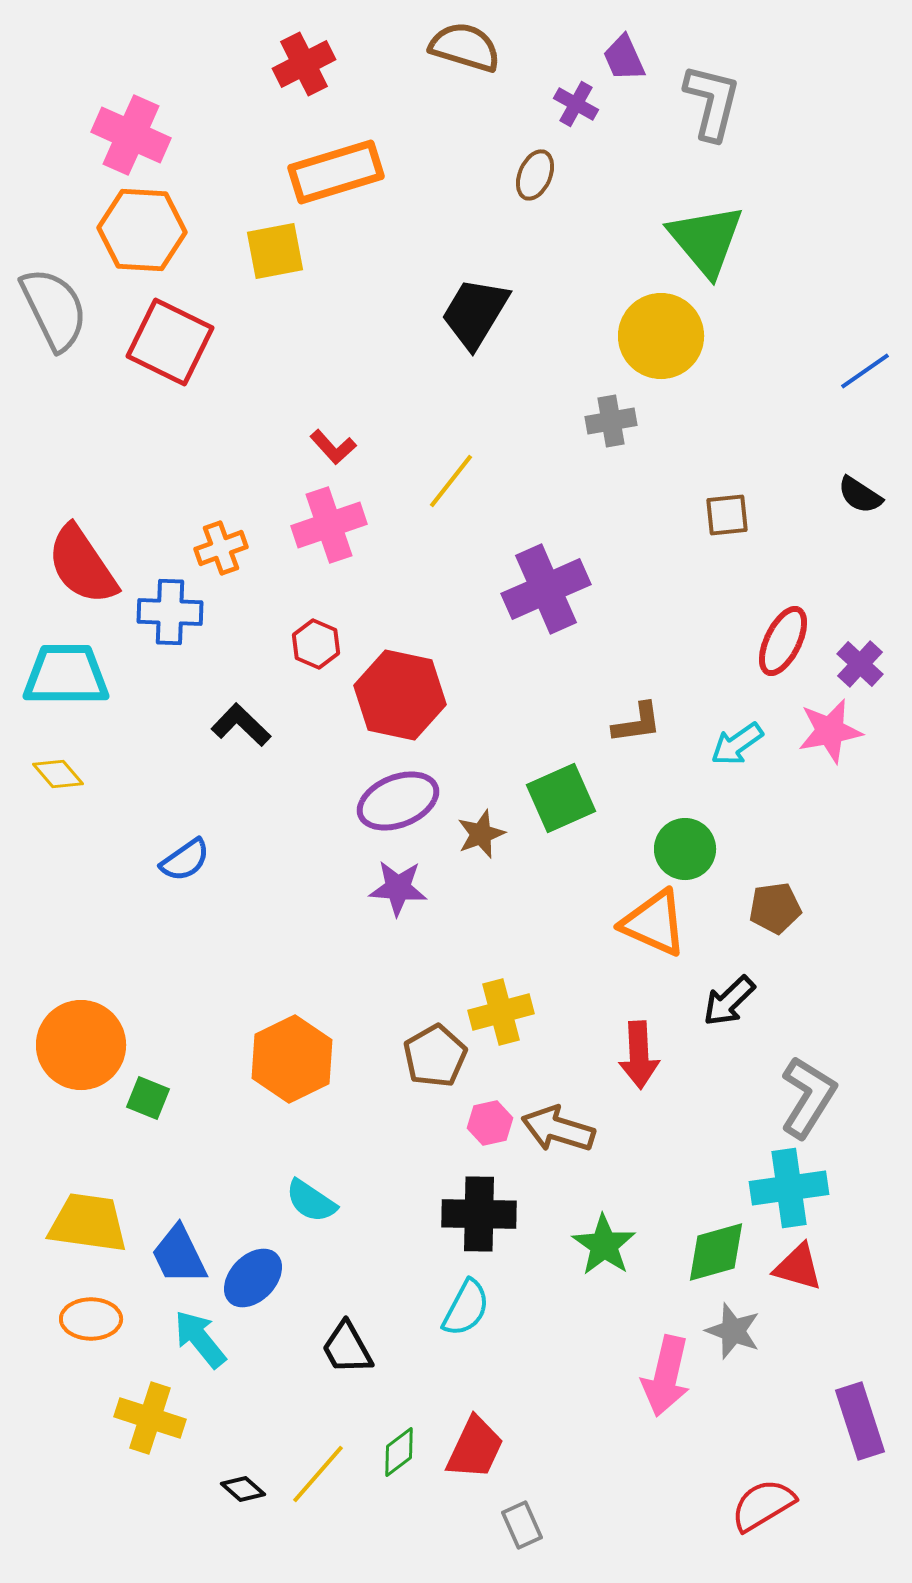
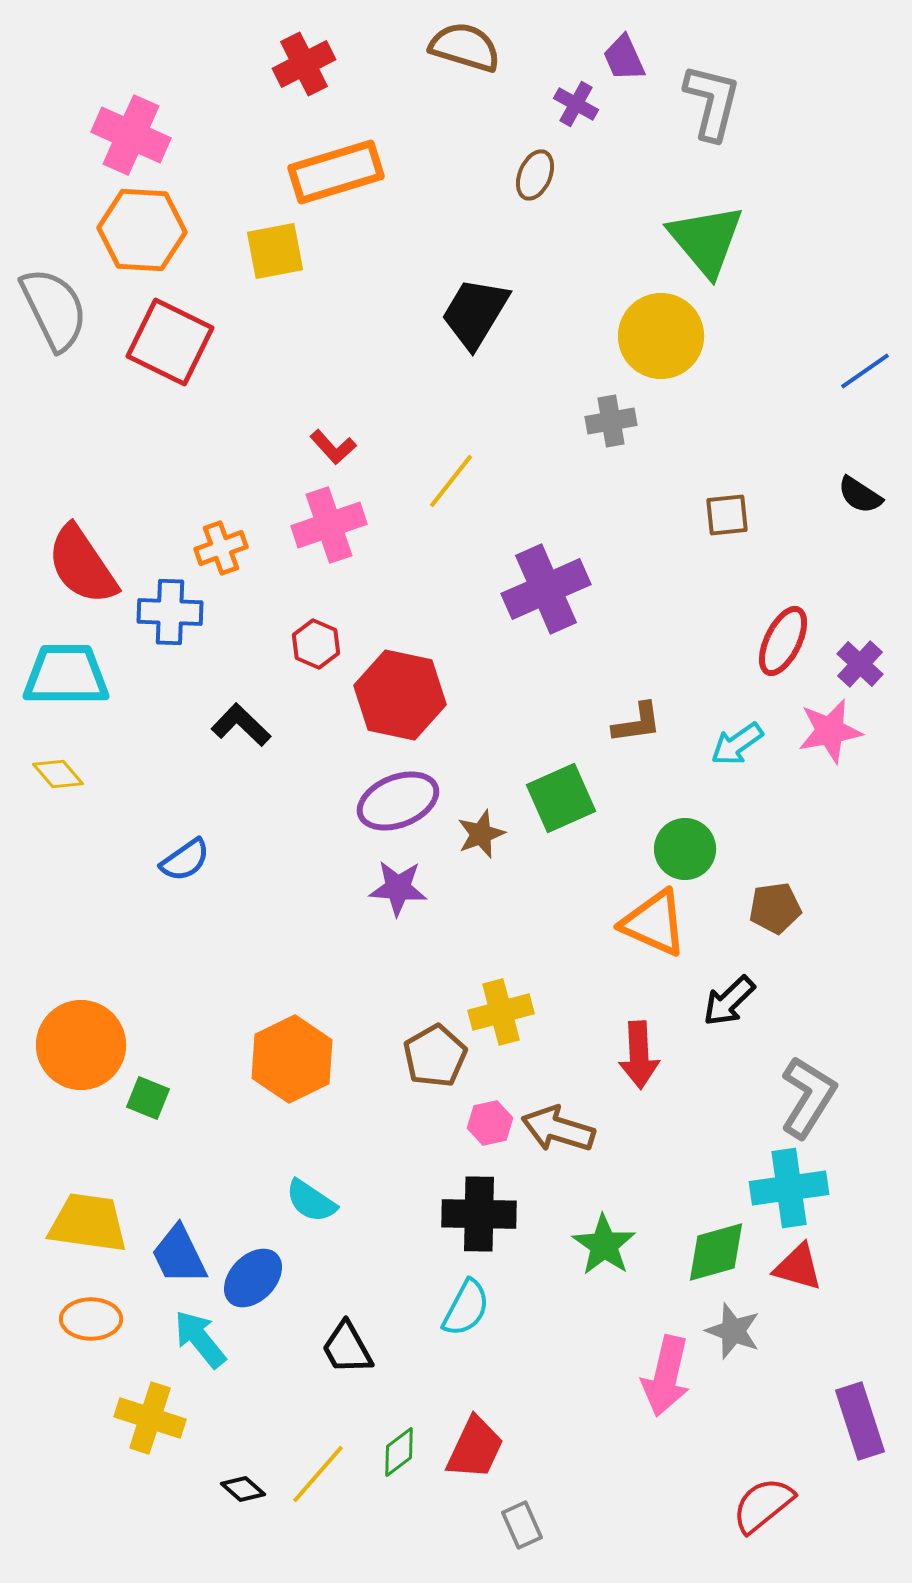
red semicircle at (763, 1505): rotated 8 degrees counterclockwise
